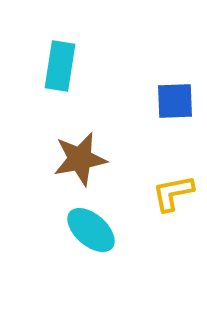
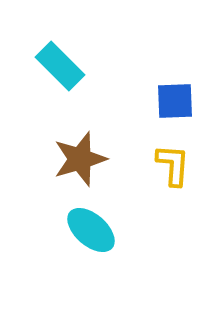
cyan rectangle: rotated 54 degrees counterclockwise
brown star: rotated 6 degrees counterclockwise
yellow L-shape: moved 28 px up; rotated 105 degrees clockwise
